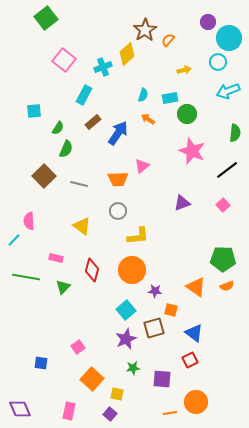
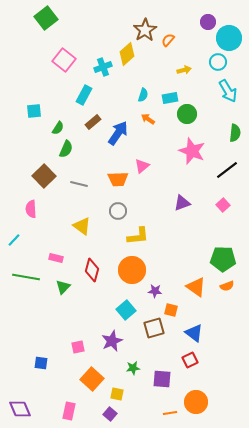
cyan arrow at (228, 91): rotated 100 degrees counterclockwise
pink semicircle at (29, 221): moved 2 px right, 12 px up
purple star at (126, 339): moved 14 px left, 2 px down
pink square at (78, 347): rotated 24 degrees clockwise
